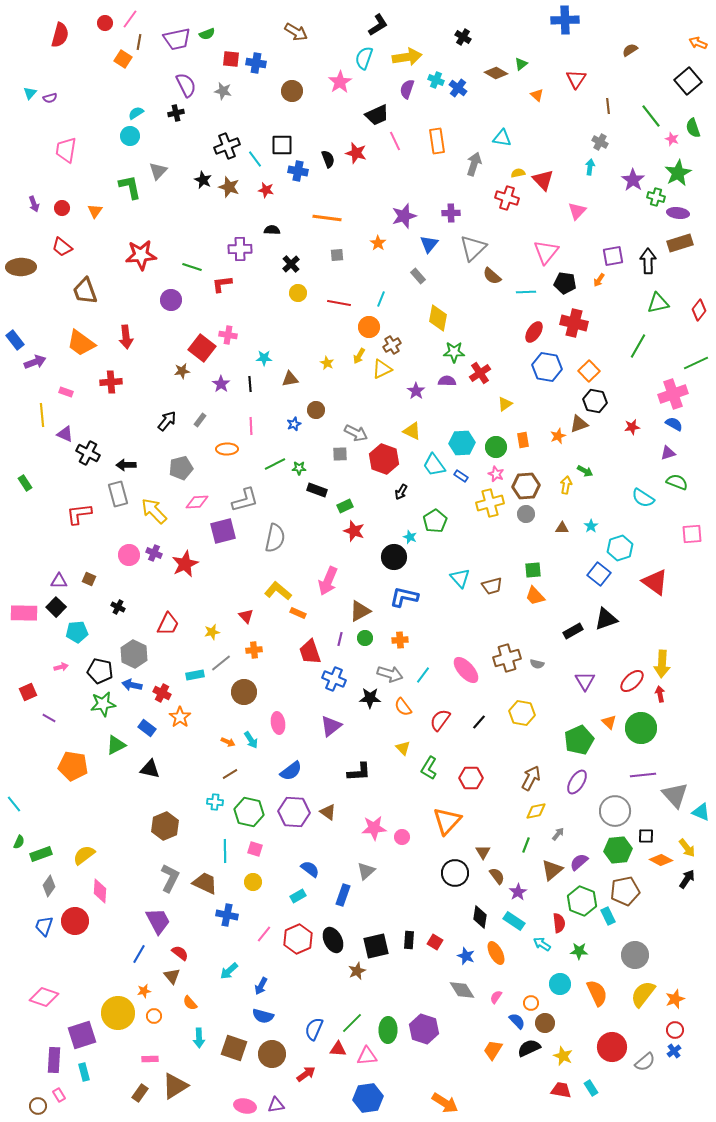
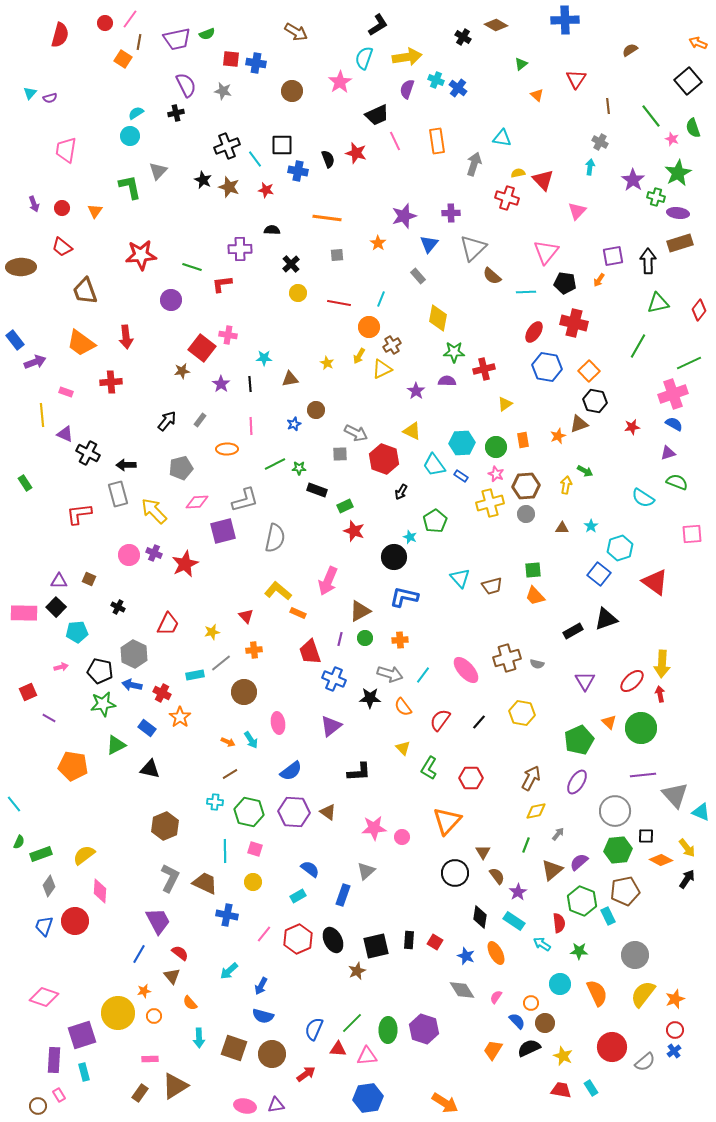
brown diamond at (496, 73): moved 48 px up
green line at (696, 363): moved 7 px left
red cross at (480, 373): moved 4 px right, 4 px up; rotated 20 degrees clockwise
